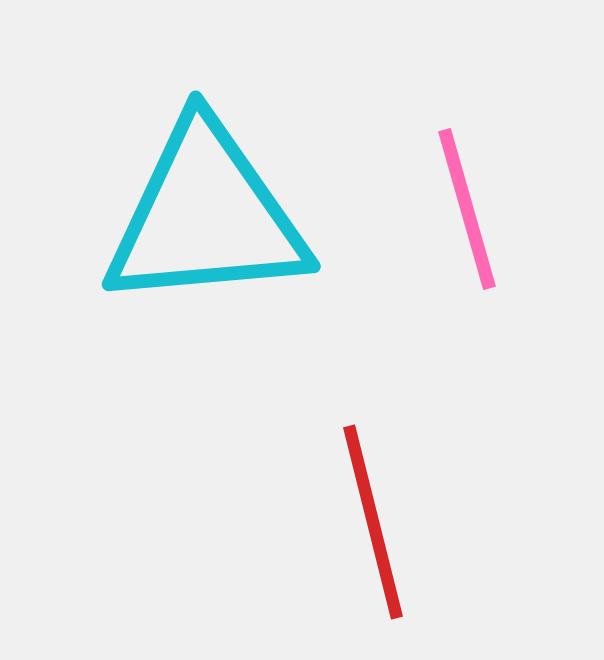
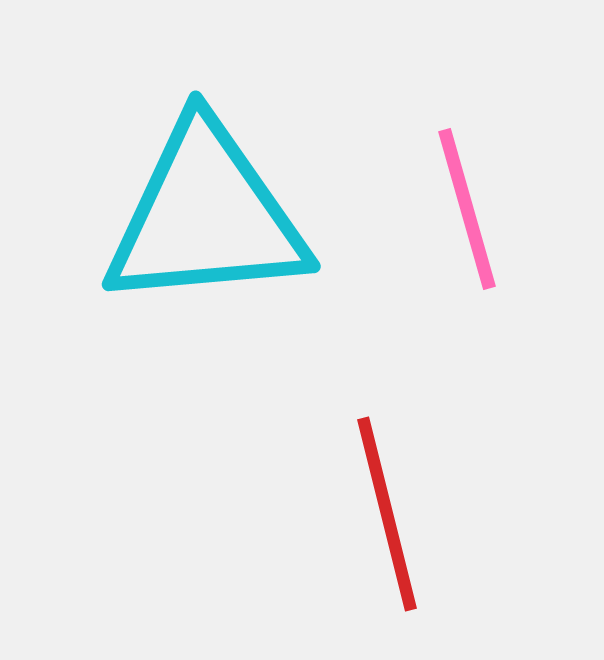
red line: moved 14 px right, 8 px up
